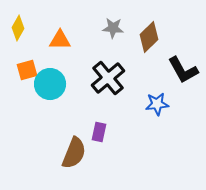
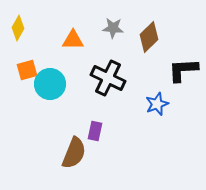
orange triangle: moved 13 px right
black L-shape: rotated 116 degrees clockwise
black cross: rotated 24 degrees counterclockwise
blue star: rotated 15 degrees counterclockwise
purple rectangle: moved 4 px left, 1 px up
